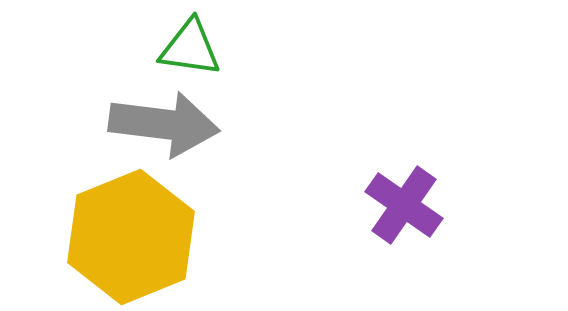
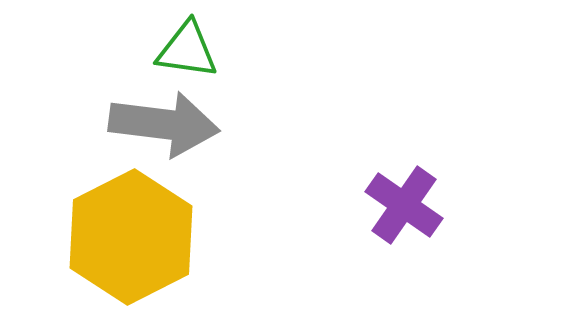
green triangle: moved 3 px left, 2 px down
yellow hexagon: rotated 5 degrees counterclockwise
